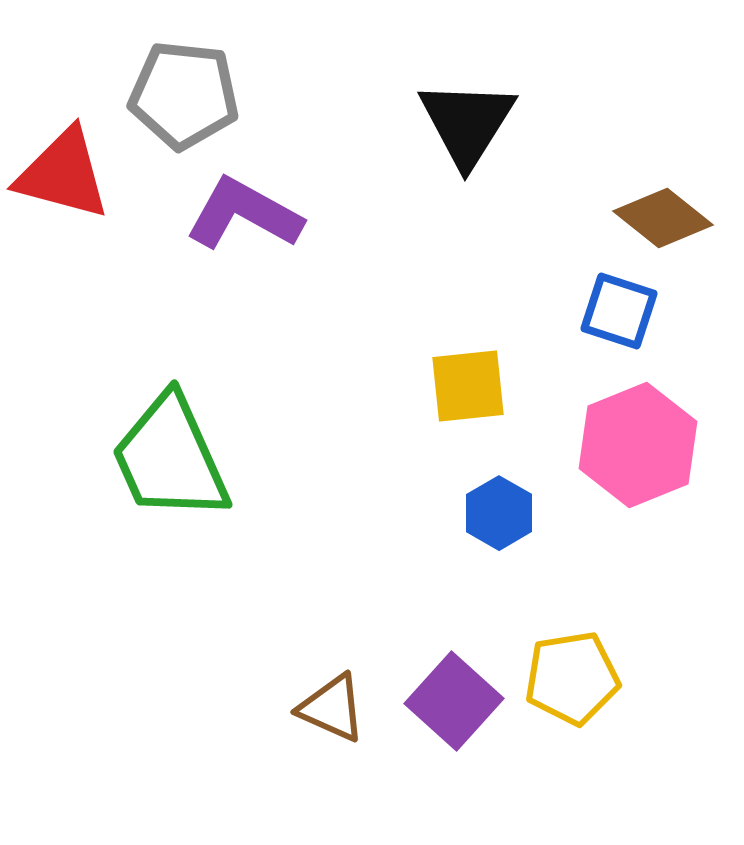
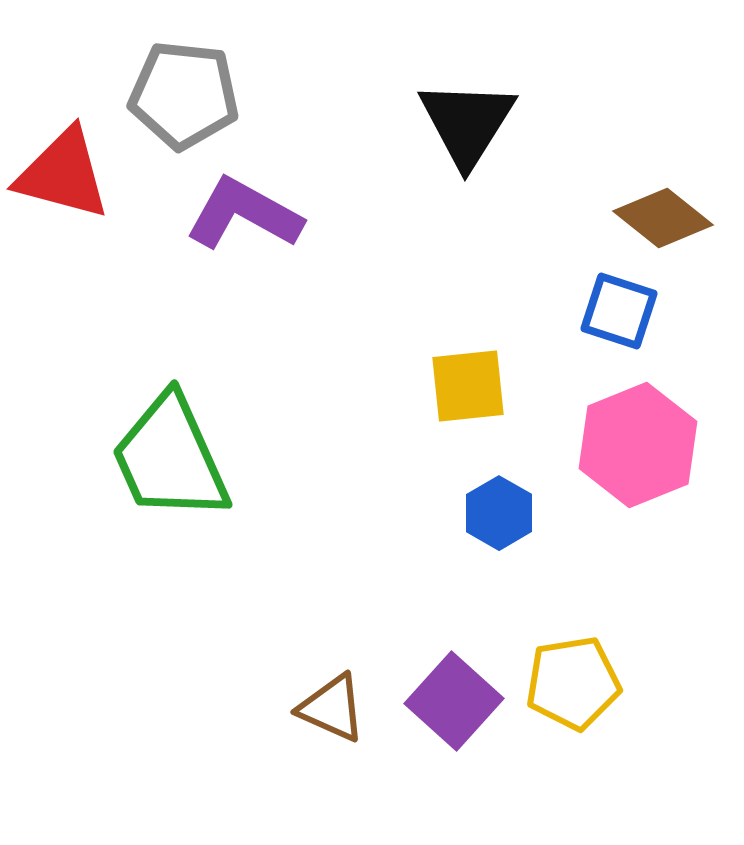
yellow pentagon: moved 1 px right, 5 px down
